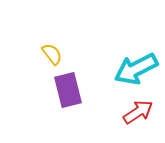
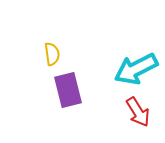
yellow semicircle: rotated 30 degrees clockwise
red arrow: rotated 92 degrees clockwise
